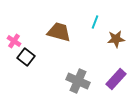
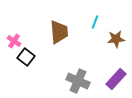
brown trapezoid: rotated 70 degrees clockwise
